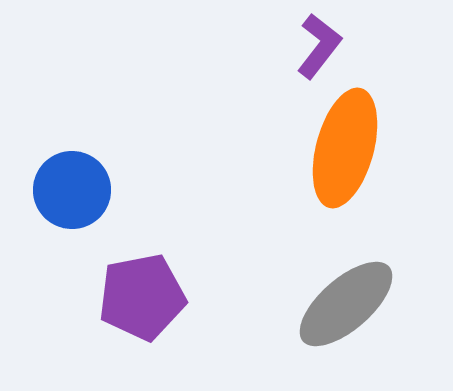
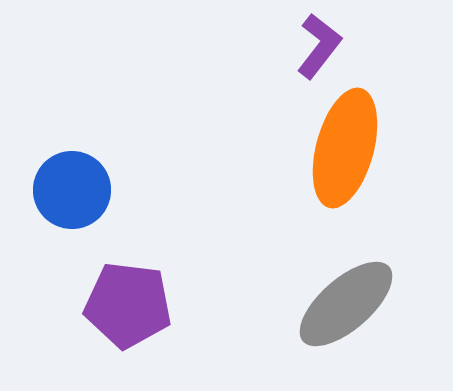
purple pentagon: moved 14 px left, 8 px down; rotated 18 degrees clockwise
